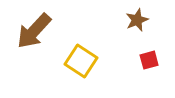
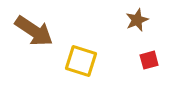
brown arrow: rotated 99 degrees counterclockwise
yellow square: rotated 16 degrees counterclockwise
